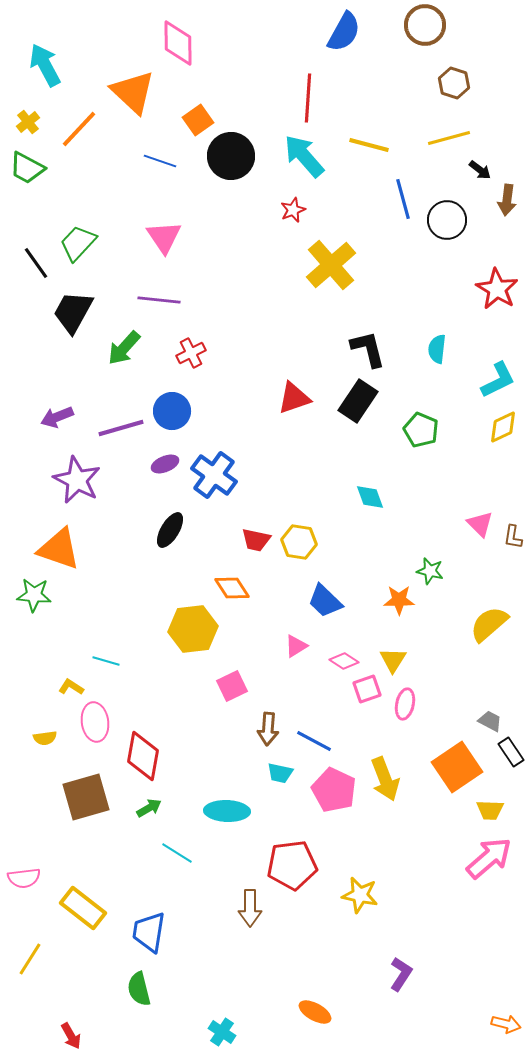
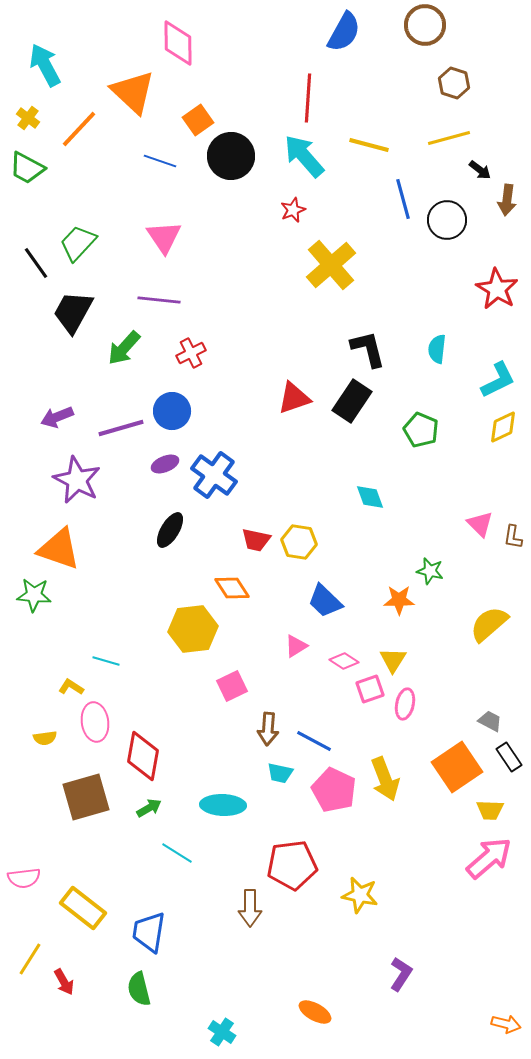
yellow cross at (28, 122): moved 4 px up; rotated 15 degrees counterclockwise
black rectangle at (358, 401): moved 6 px left
pink square at (367, 689): moved 3 px right
black rectangle at (511, 752): moved 2 px left, 5 px down
cyan ellipse at (227, 811): moved 4 px left, 6 px up
red arrow at (71, 1036): moved 7 px left, 54 px up
